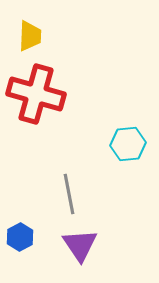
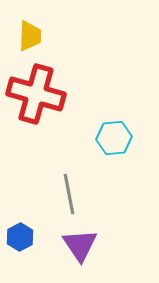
cyan hexagon: moved 14 px left, 6 px up
